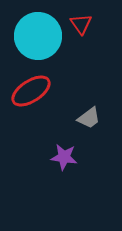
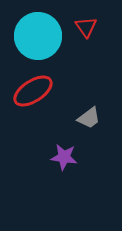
red triangle: moved 5 px right, 3 px down
red ellipse: moved 2 px right
